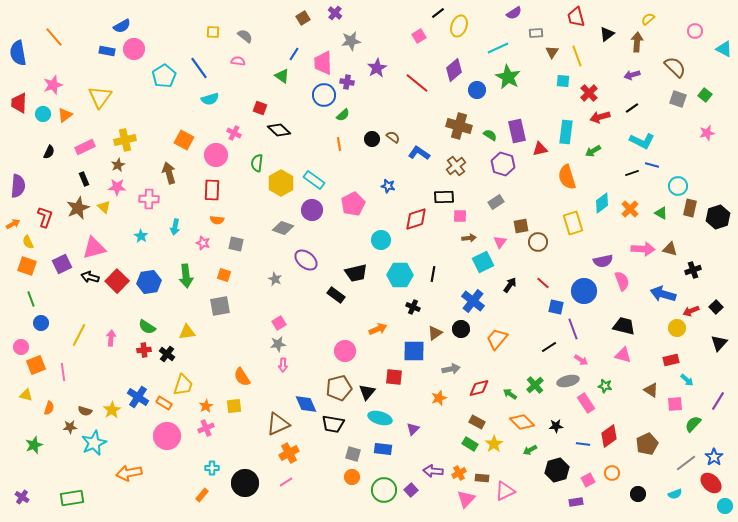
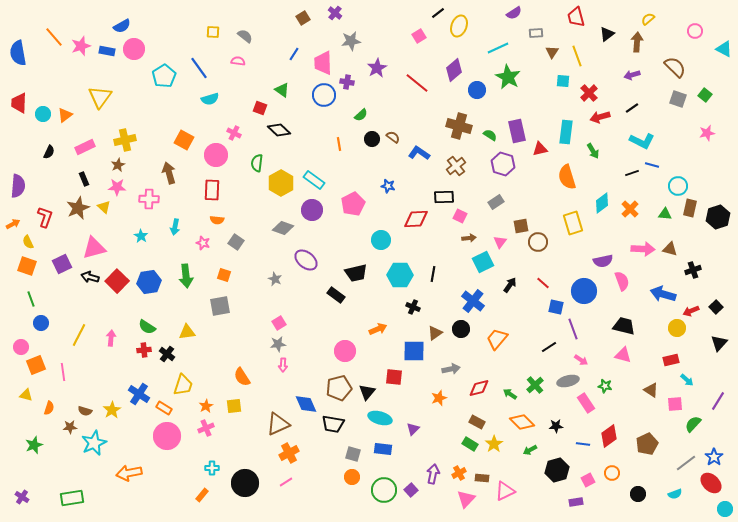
green triangle at (282, 76): moved 14 px down
pink star at (53, 85): moved 28 px right, 39 px up
green semicircle at (343, 115): moved 18 px right
green arrow at (593, 151): rotated 91 degrees counterclockwise
green triangle at (661, 213): moved 4 px right, 1 px down; rotated 24 degrees counterclockwise
pink square at (460, 216): rotated 24 degrees clockwise
red diamond at (416, 219): rotated 15 degrees clockwise
gray square at (236, 244): moved 2 px up; rotated 21 degrees clockwise
blue cross at (138, 397): moved 1 px right, 3 px up
orange rectangle at (164, 403): moved 5 px down
purple arrow at (433, 471): moved 3 px down; rotated 96 degrees clockwise
cyan circle at (725, 506): moved 3 px down
